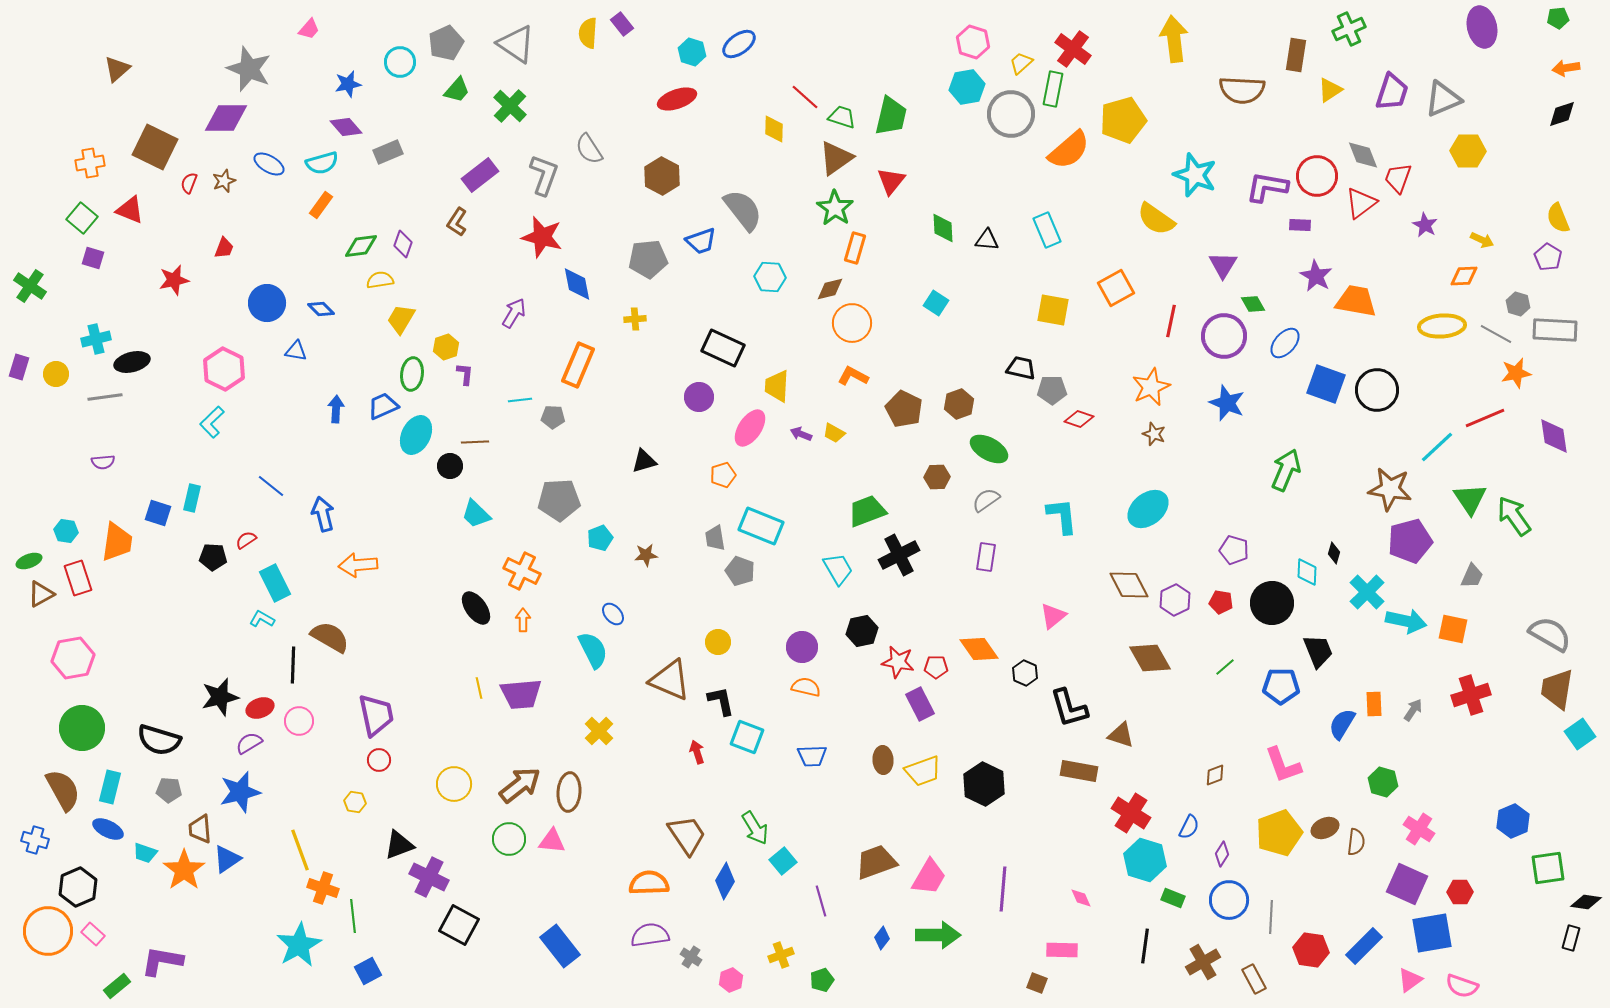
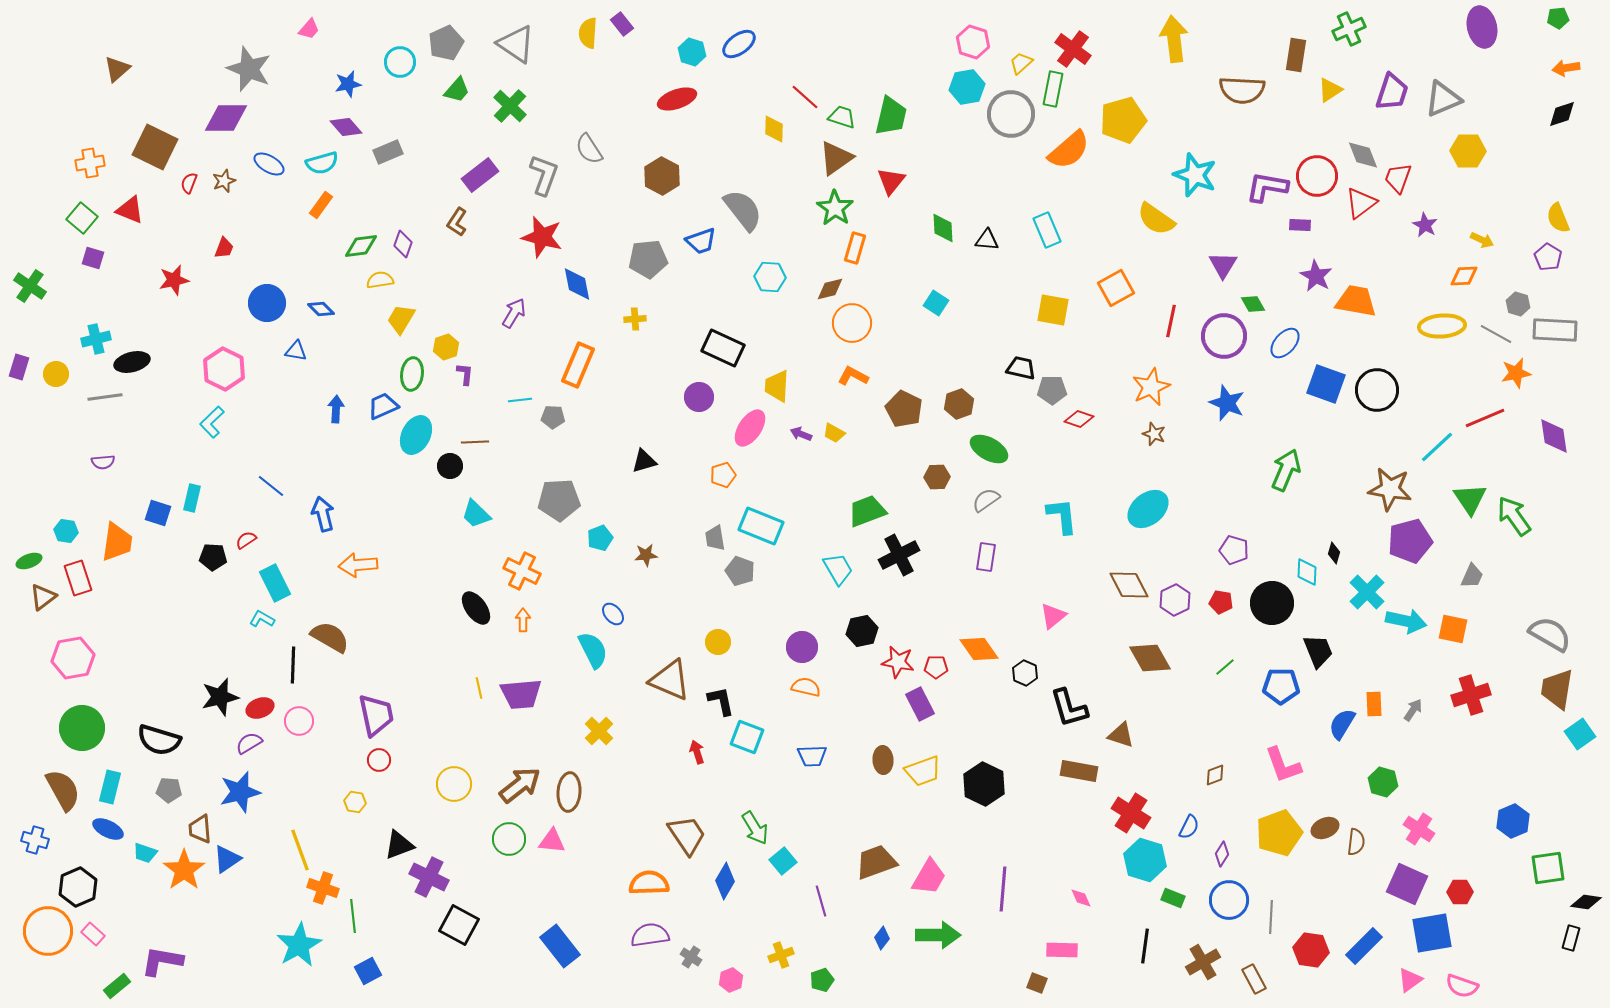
brown triangle at (41, 594): moved 2 px right, 3 px down; rotated 8 degrees counterclockwise
